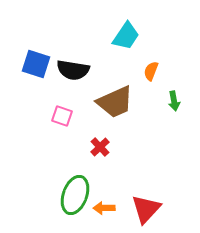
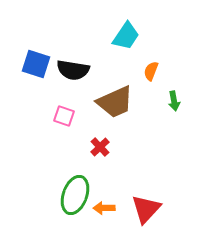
pink square: moved 2 px right
